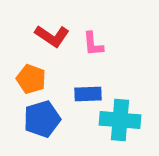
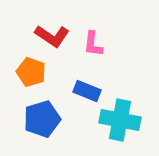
pink L-shape: rotated 12 degrees clockwise
orange pentagon: moved 7 px up
blue rectangle: moved 1 px left, 3 px up; rotated 24 degrees clockwise
cyan cross: rotated 6 degrees clockwise
